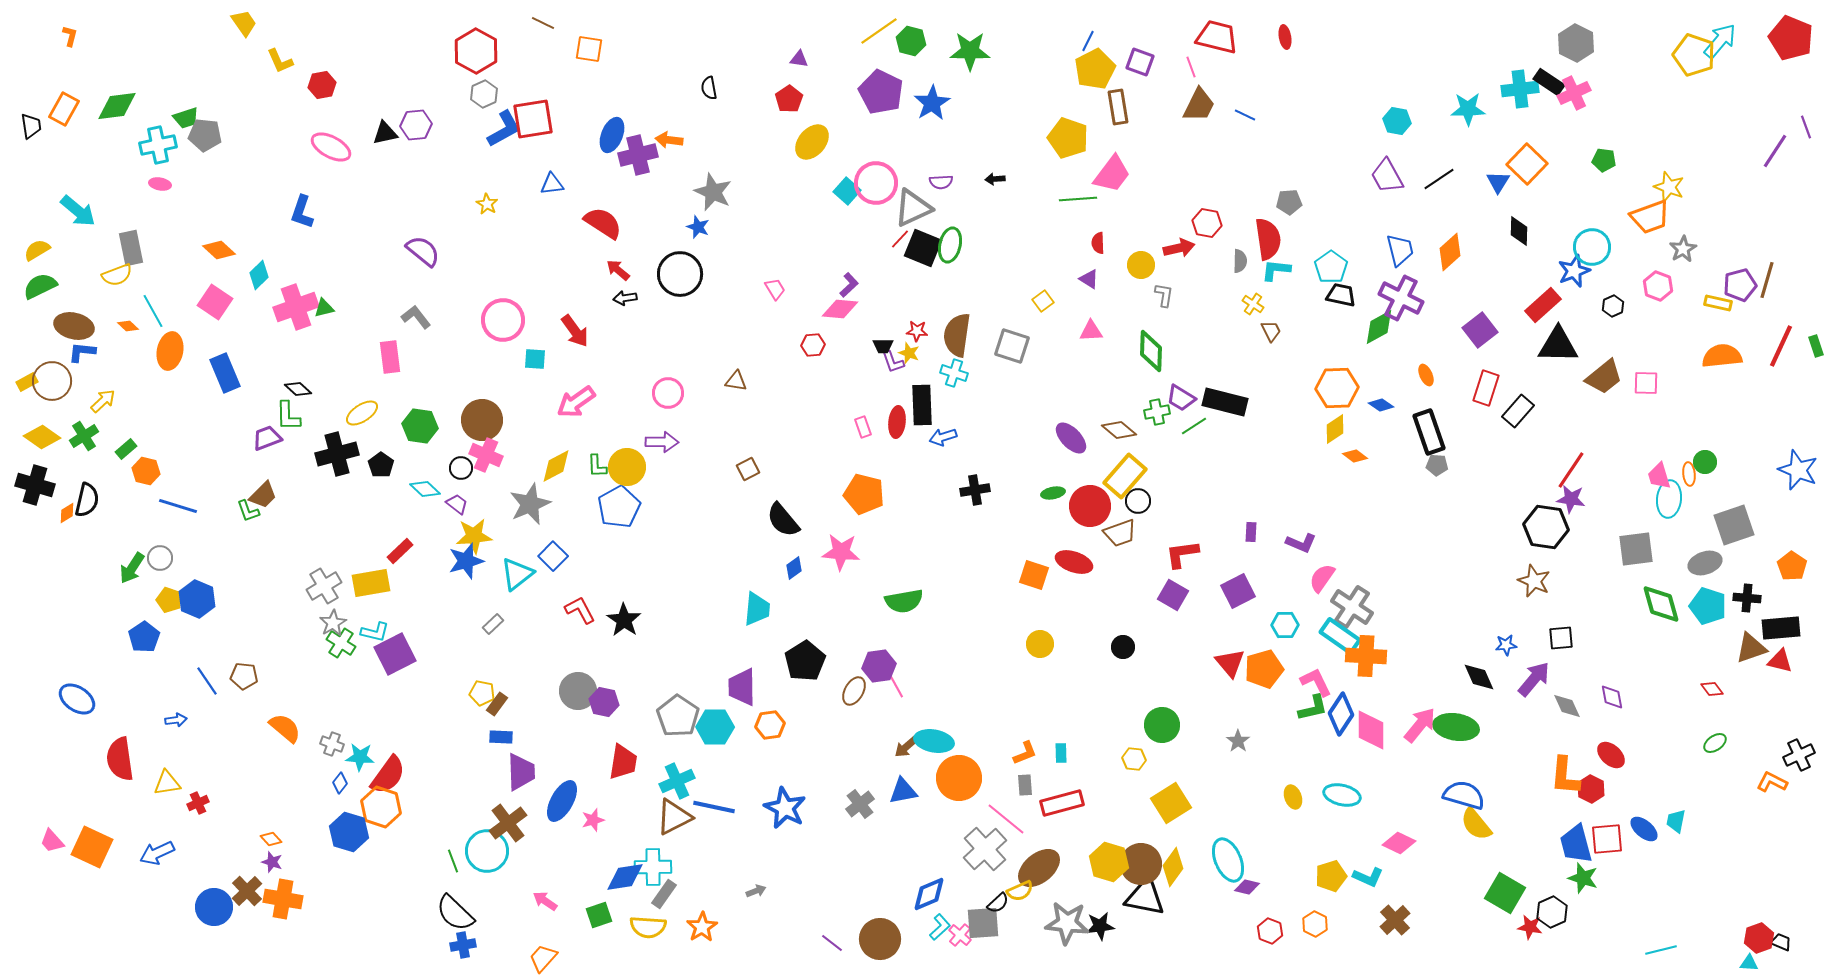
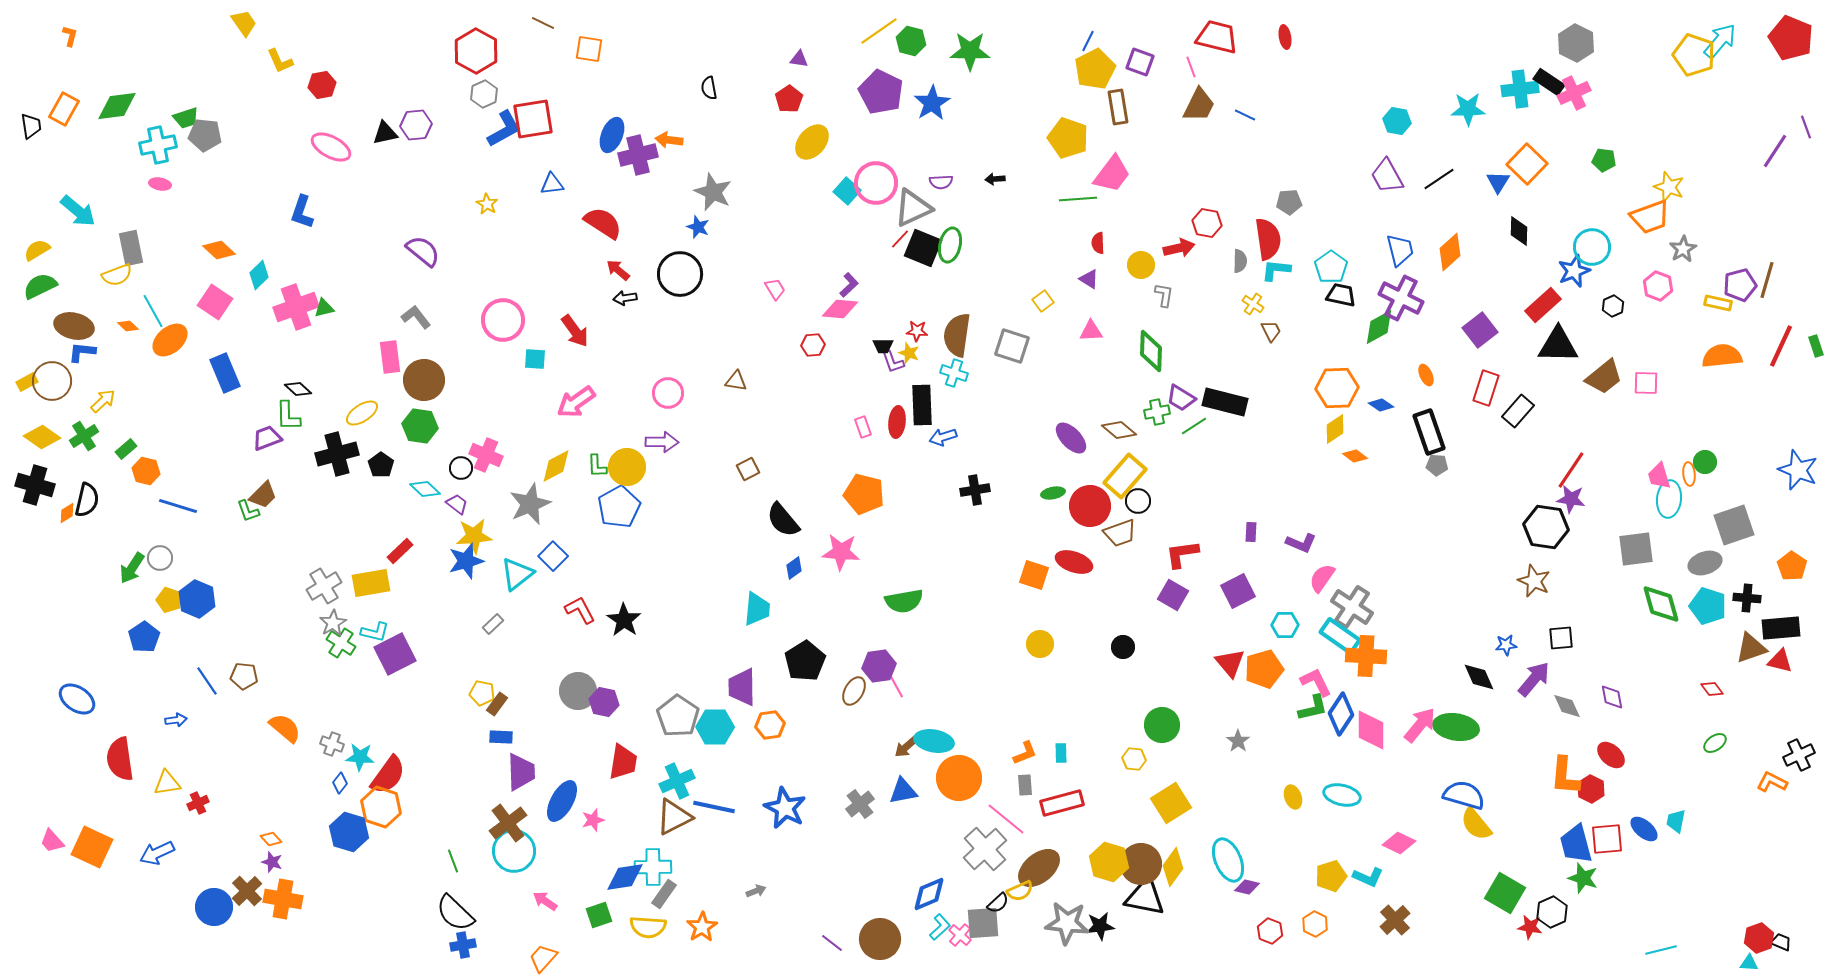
orange ellipse at (170, 351): moved 11 px up; rotated 39 degrees clockwise
brown circle at (482, 420): moved 58 px left, 40 px up
cyan circle at (487, 851): moved 27 px right
